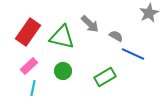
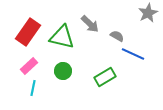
gray star: moved 1 px left
gray semicircle: moved 1 px right
